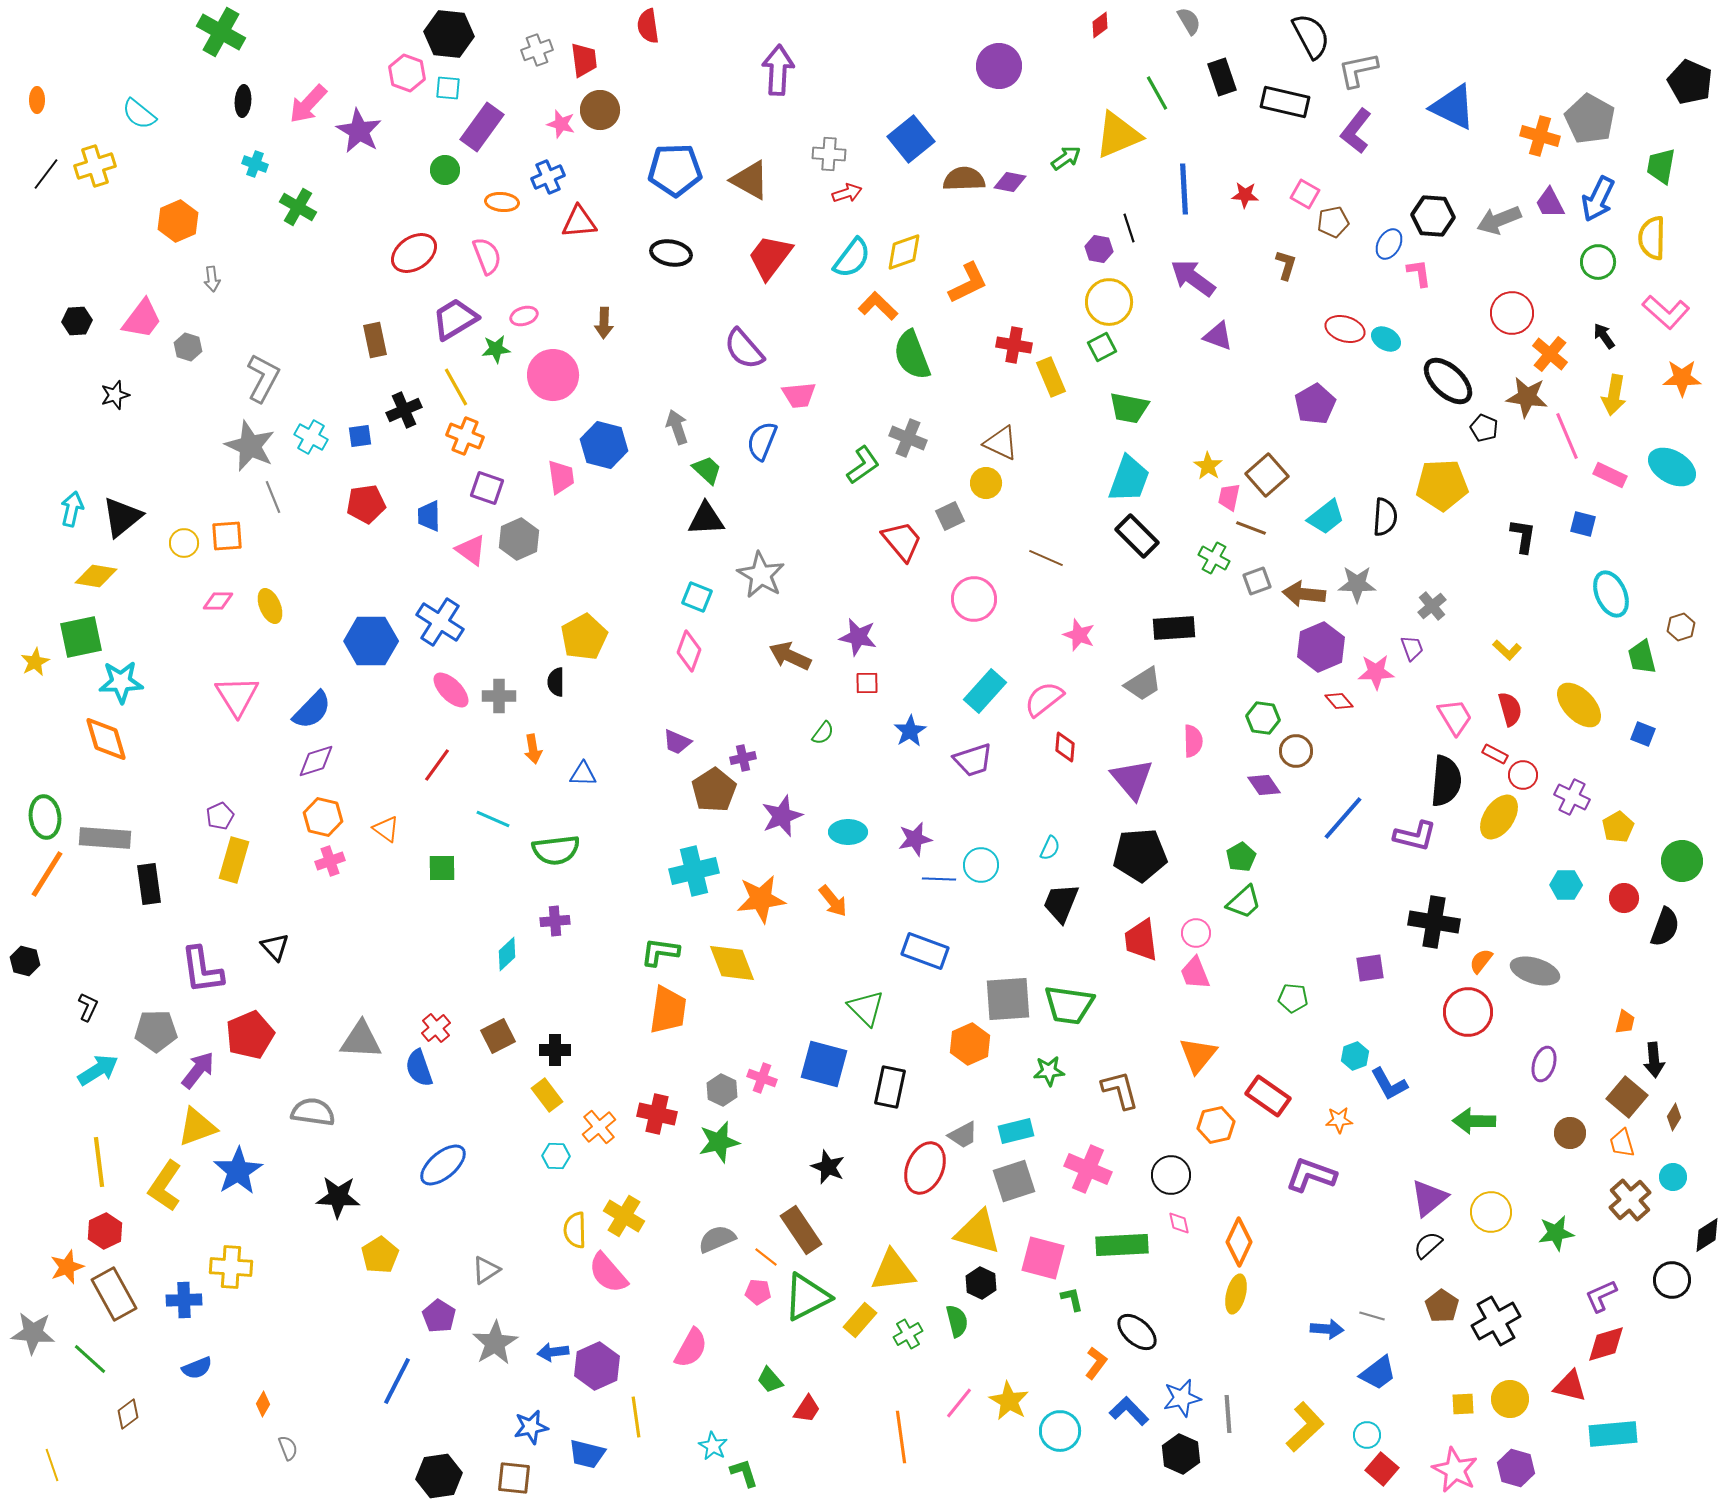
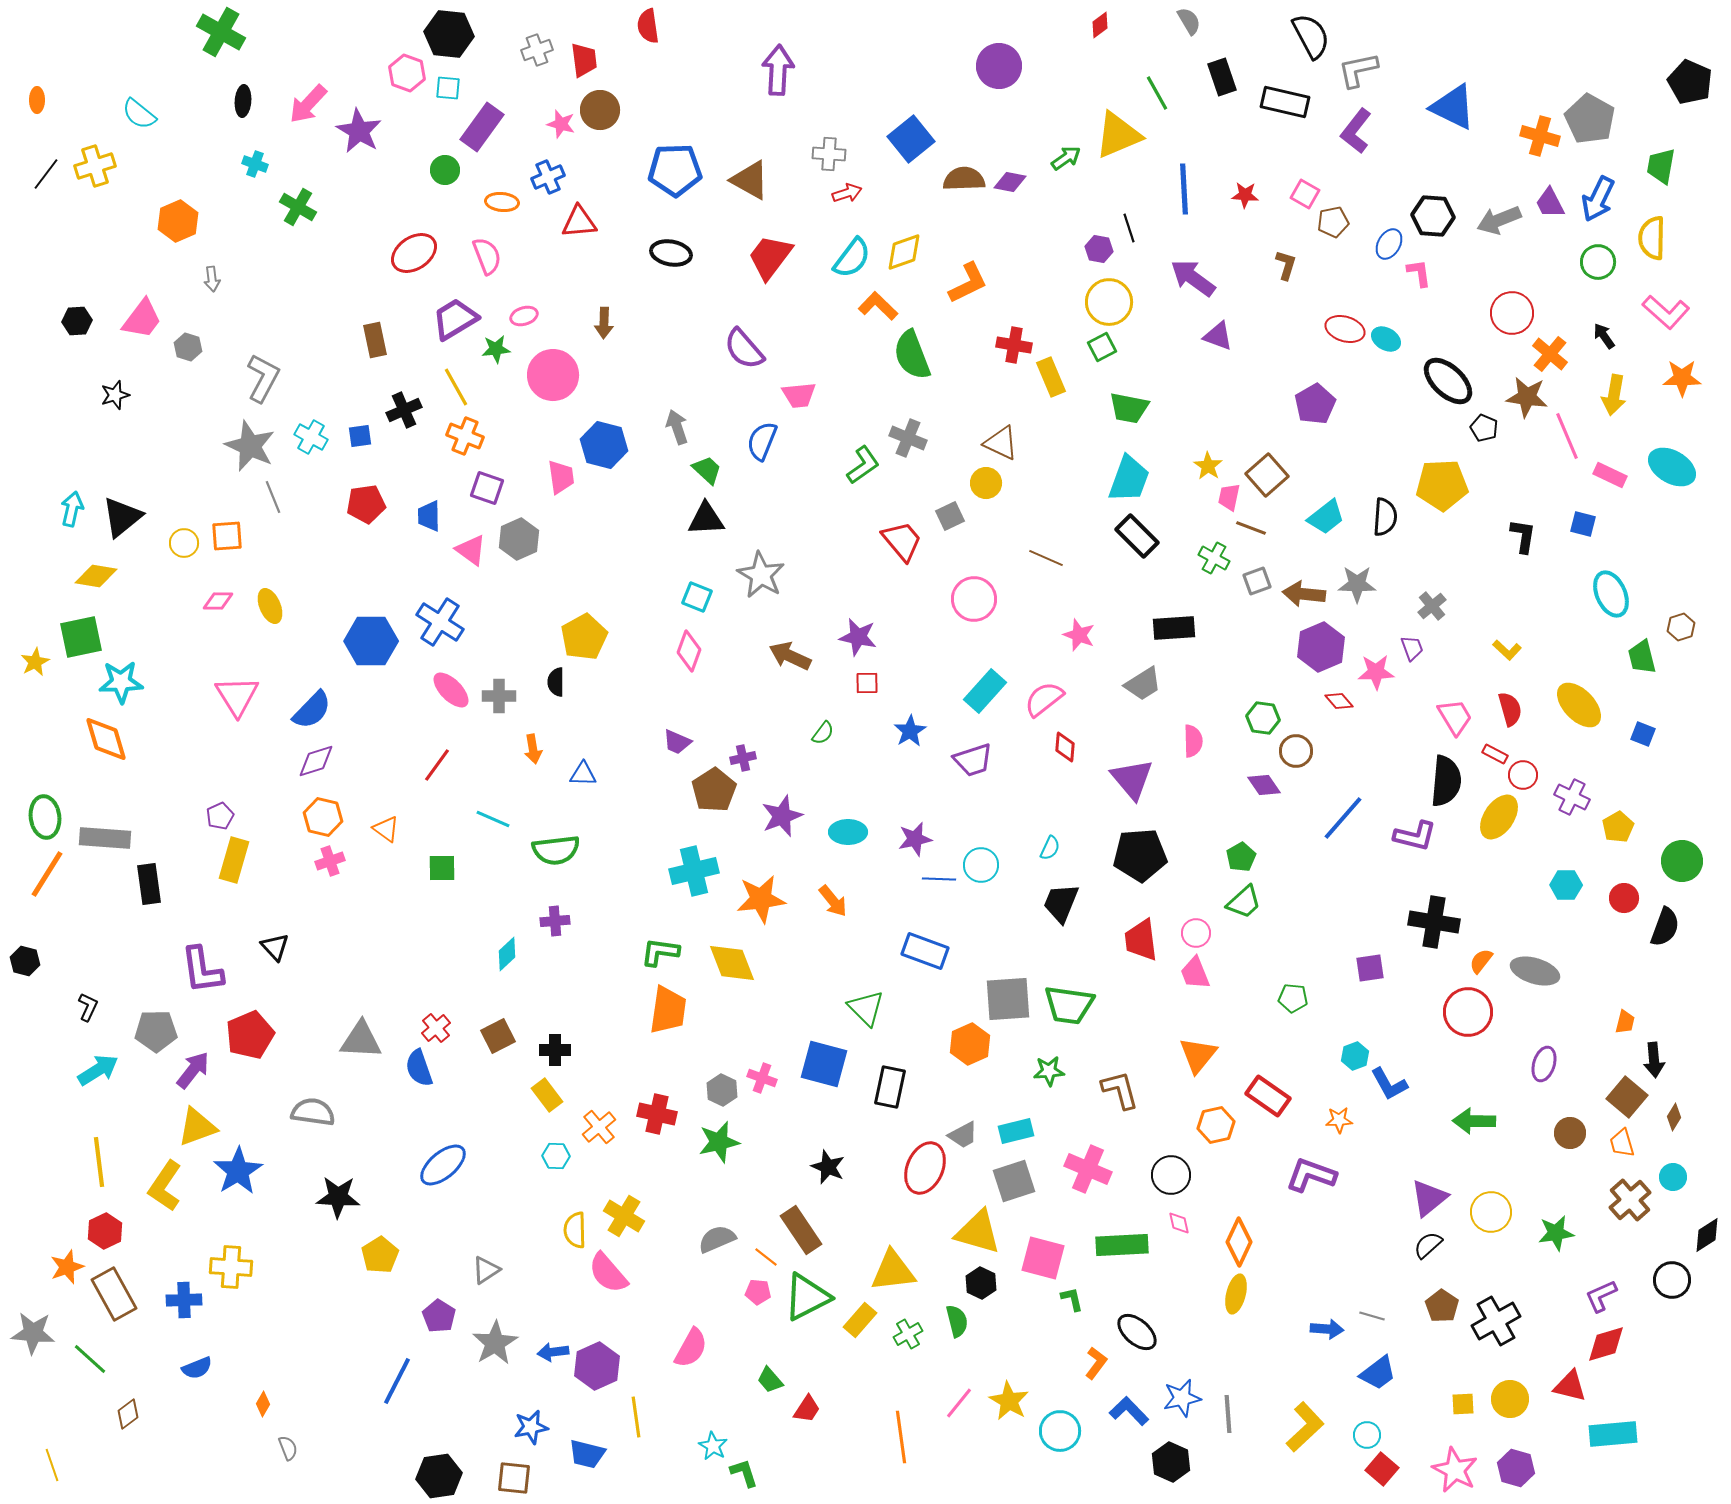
purple arrow at (198, 1070): moved 5 px left
black hexagon at (1181, 1454): moved 10 px left, 8 px down
